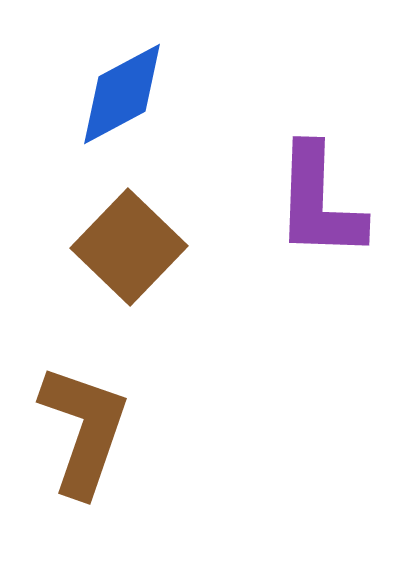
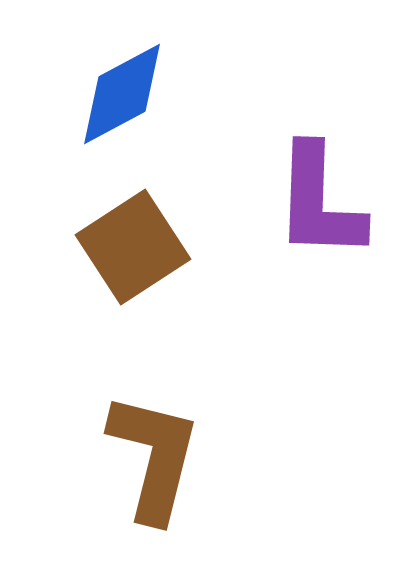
brown square: moved 4 px right; rotated 13 degrees clockwise
brown L-shape: moved 70 px right, 27 px down; rotated 5 degrees counterclockwise
